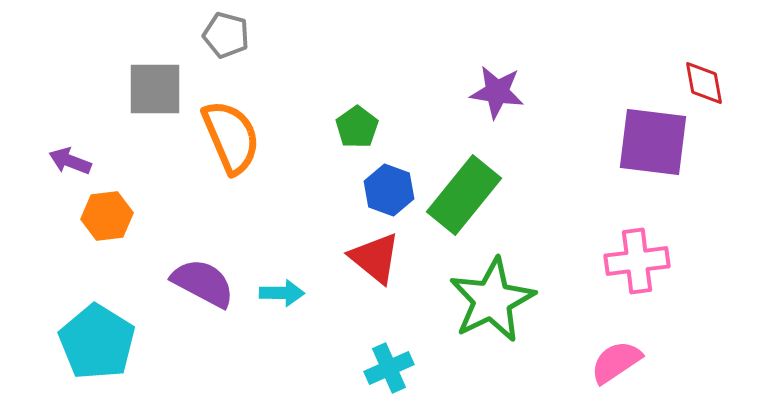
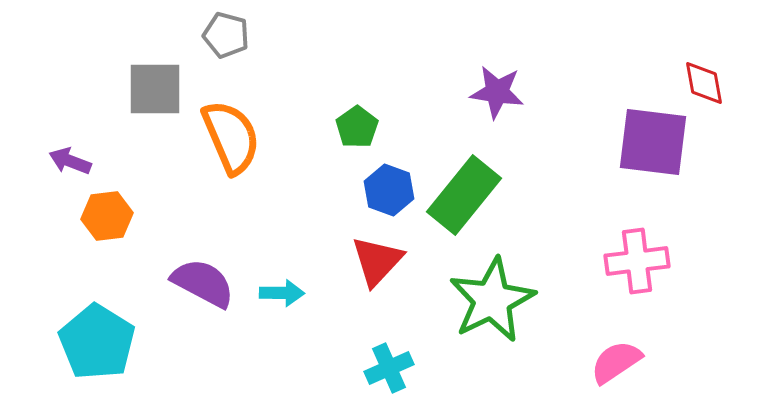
red triangle: moved 2 px right, 3 px down; rotated 34 degrees clockwise
